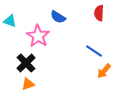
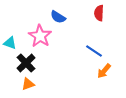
cyan triangle: moved 22 px down
pink star: moved 2 px right
